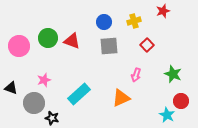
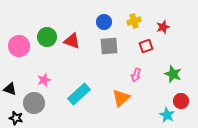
red star: moved 16 px down
green circle: moved 1 px left, 1 px up
red square: moved 1 px left, 1 px down; rotated 24 degrees clockwise
black triangle: moved 1 px left, 1 px down
orange triangle: rotated 18 degrees counterclockwise
black star: moved 36 px left
